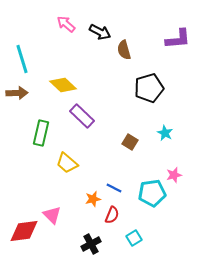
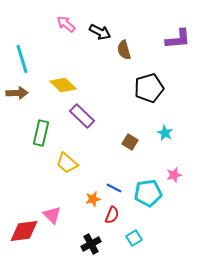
cyan pentagon: moved 4 px left
